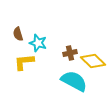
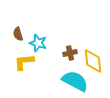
yellow diamond: rotated 40 degrees clockwise
cyan semicircle: moved 1 px right
